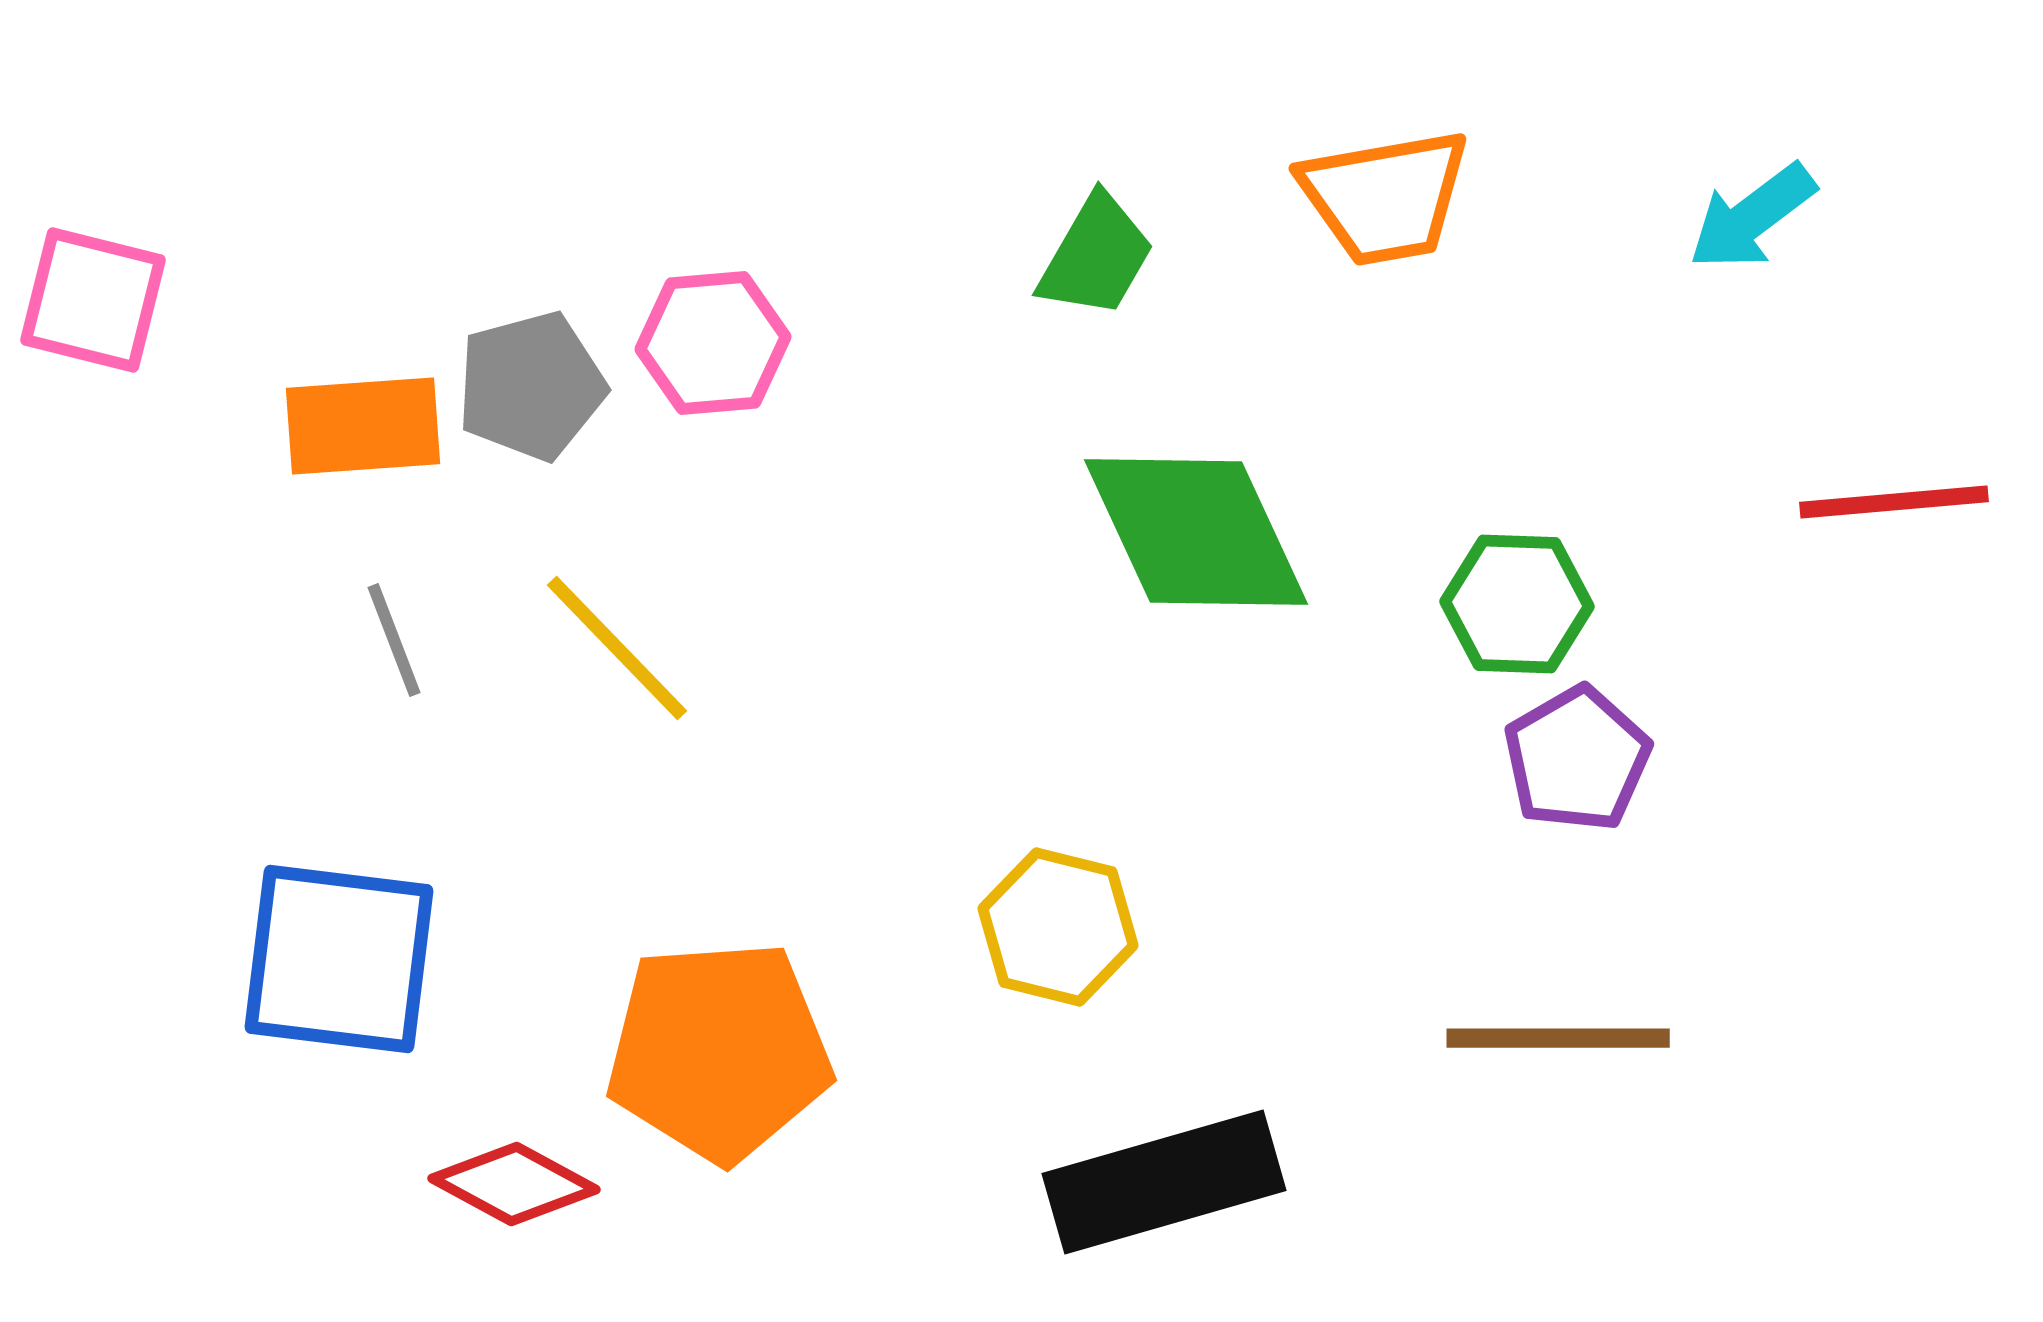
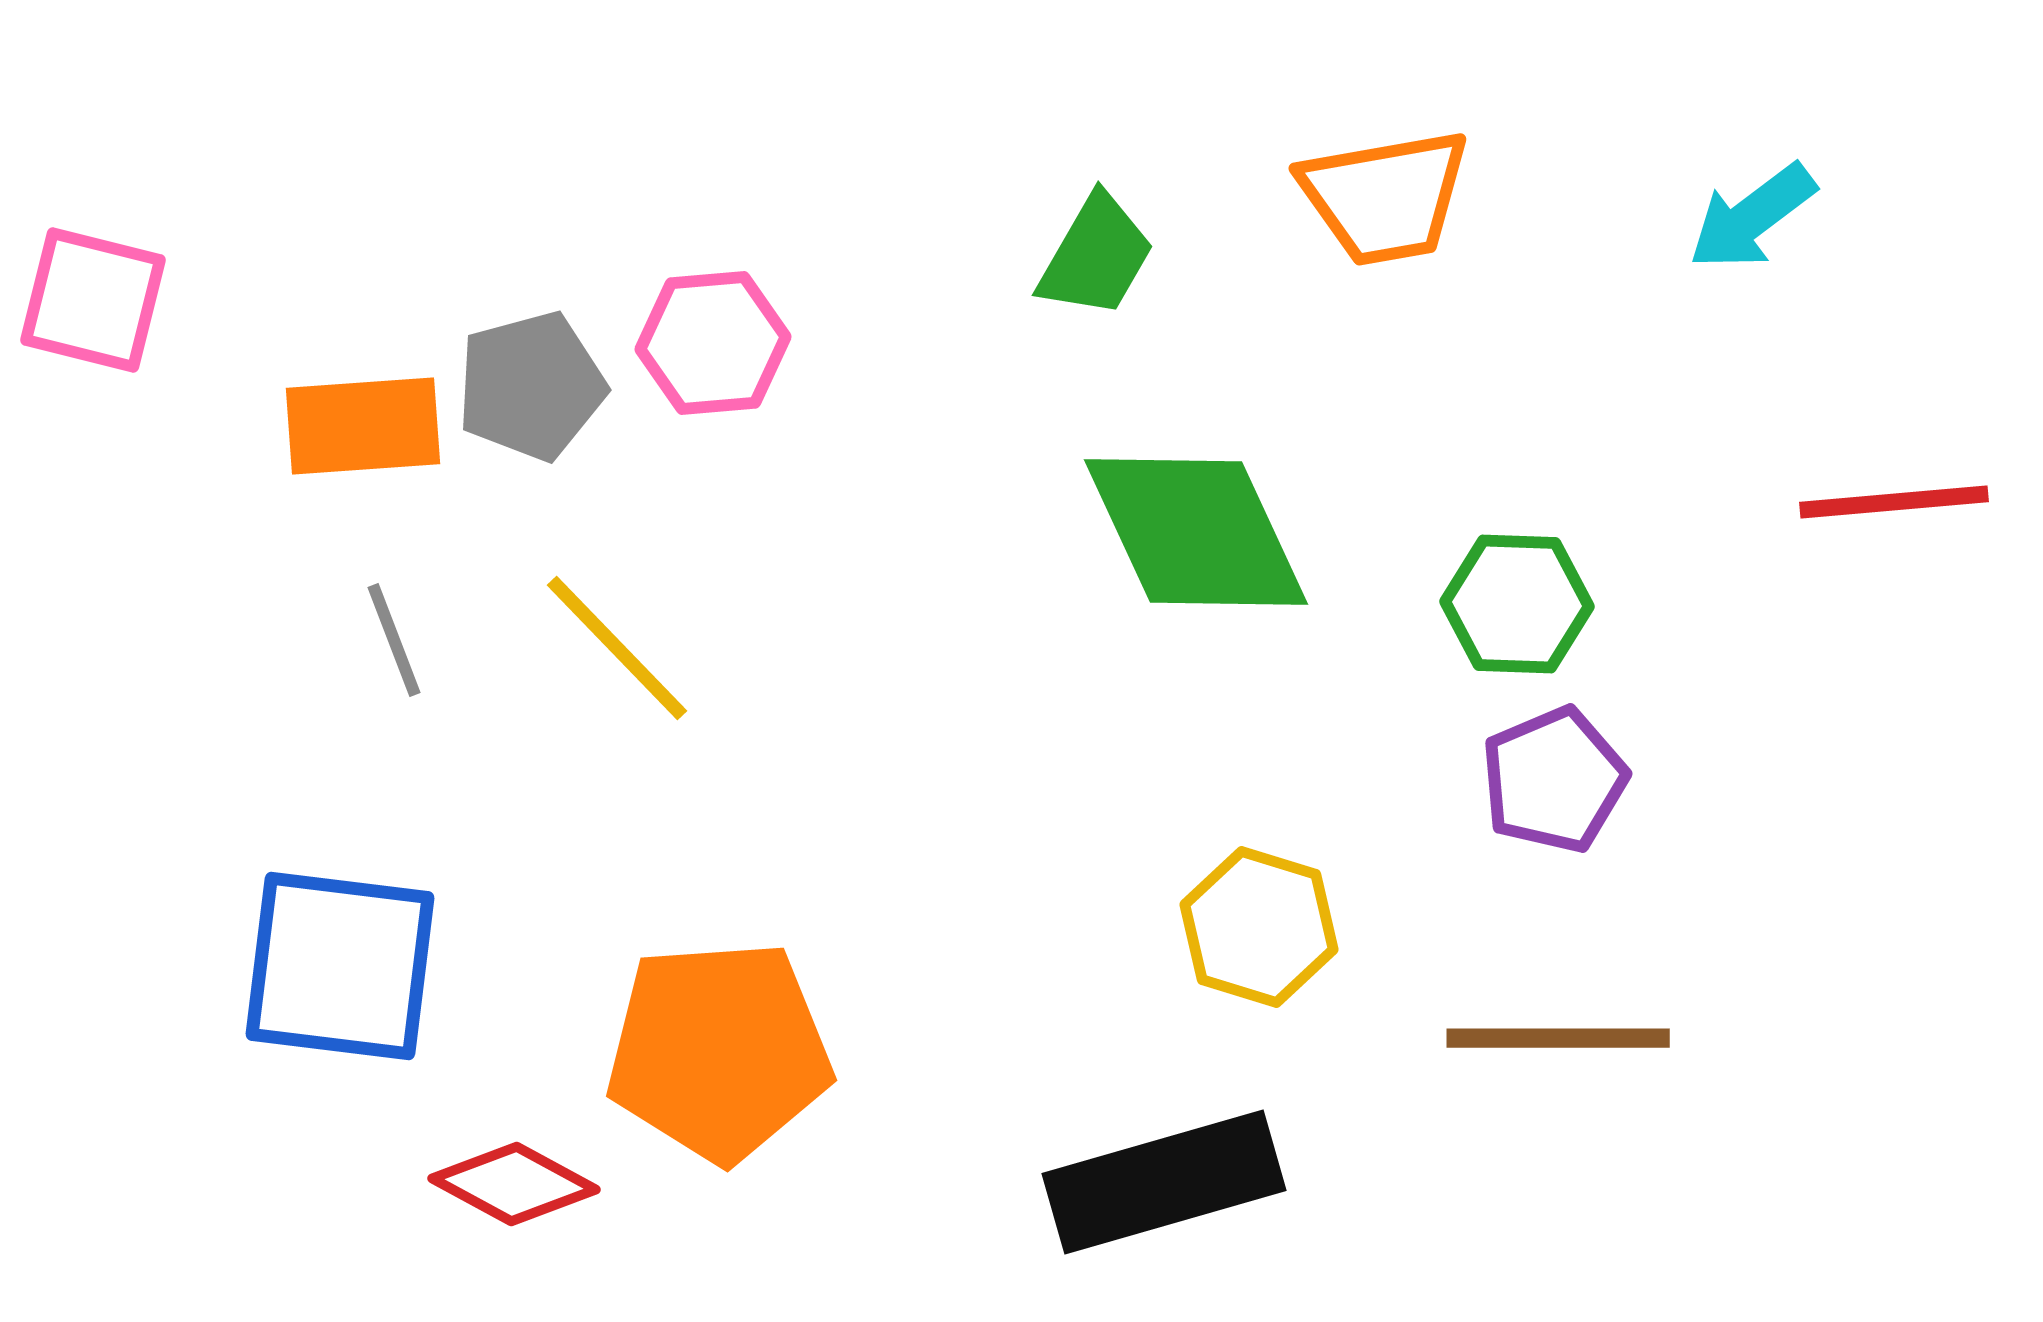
purple pentagon: moved 23 px left, 21 px down; rotated 7 degrees clockwise
yellow hexagon: moved 201 px right; rotated 3 degrees clockwise
blue square: moved 1 px right, 7 px down
